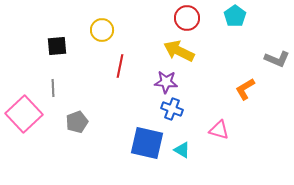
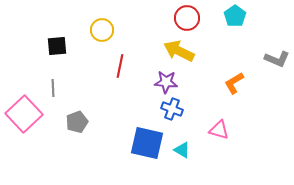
orange L-shape: moved 11 px left, 6 px up
